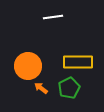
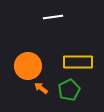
green pentagon: moved 2 px down
